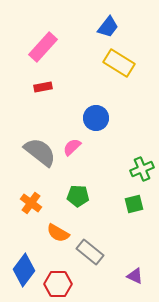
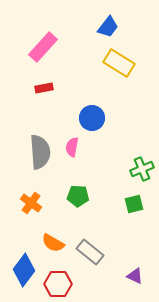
red rectangle: moved 1 px right, 1 px down
blue circle: moved 4 px left
pink semicircle: rotated 36 degrees counterclockwise
gray semicircle: rotated 48 degrees clockwise
orange semicircle: moved 5 px left, 10 px down
